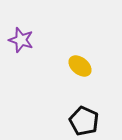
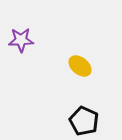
purple star: rotated 20 degrees counterclockwise
